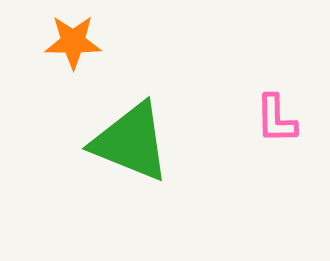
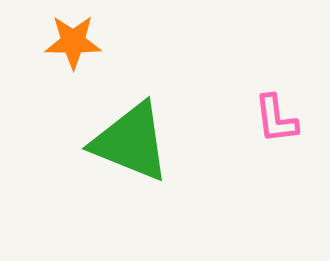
pink L-shape: rotated 6 degrees counterclockwise
